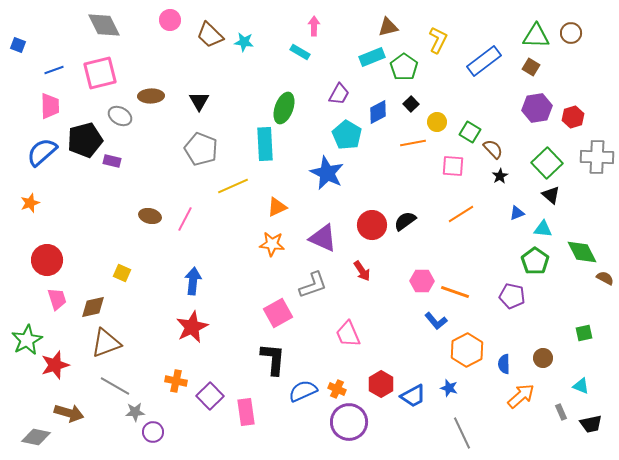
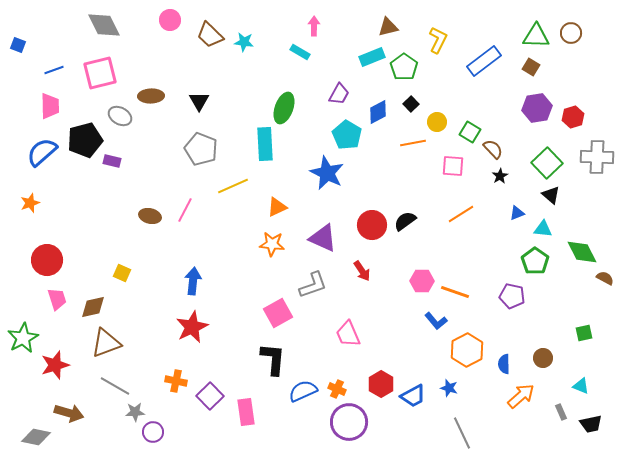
pink line at (185, 219): moved 9 px up
green star at (27, 340): moved 4 px left, 2 px up
